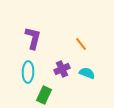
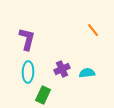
purple L-shape: moved 6 px left, 1 px down
orange line: moved 12 px right, 14 px up
cyan semicircle: rotated 28 degrees counterclockwise
green rectangle: moved 1 px left
